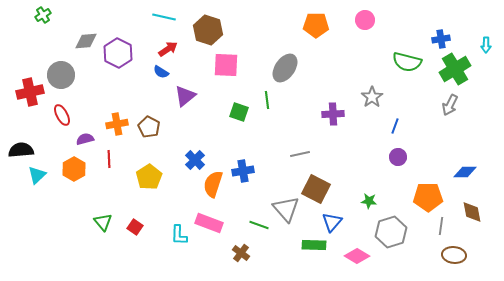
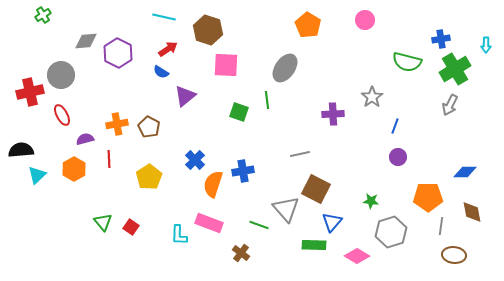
orange pentagon at (316, 25): moved 8 px left; rotated 30 degrees clockwise
green star at (369, 201): moved 2 px right
red square at (135, 227): moved 4 px left
